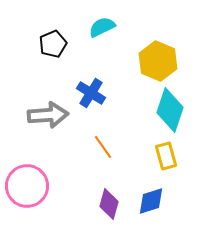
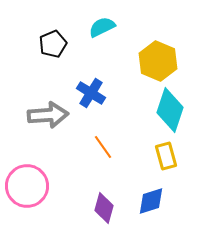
purple diamond: moved 5 px left, 4 px down
